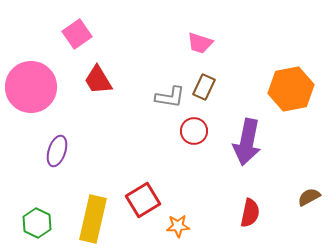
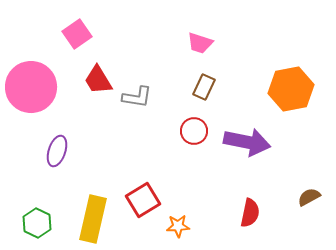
gray L-shape: moved 33 px left
purple arrow: rotated 90 degrees counterclockwise
